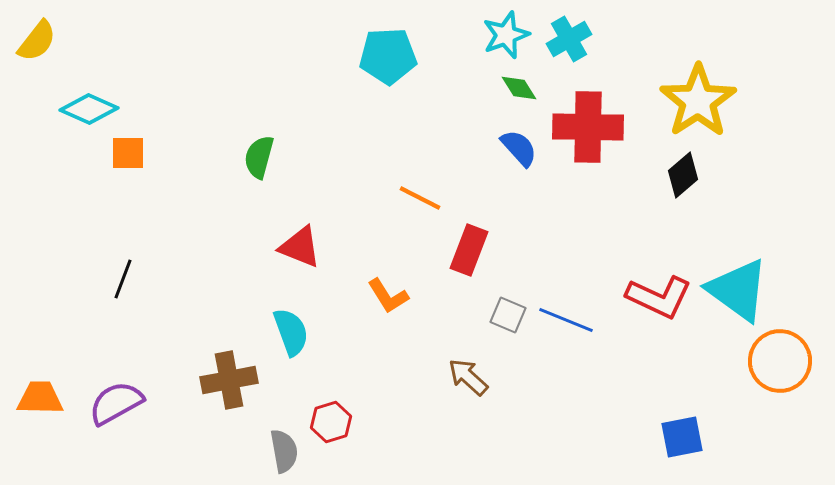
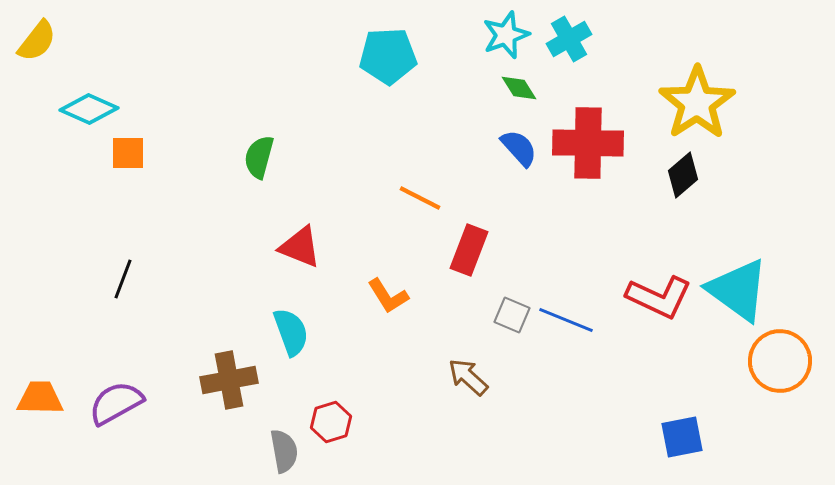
yellow star: moved 1 px left, 2 px down
red cross: moved 16 px down
gray square: moved 4 px right
